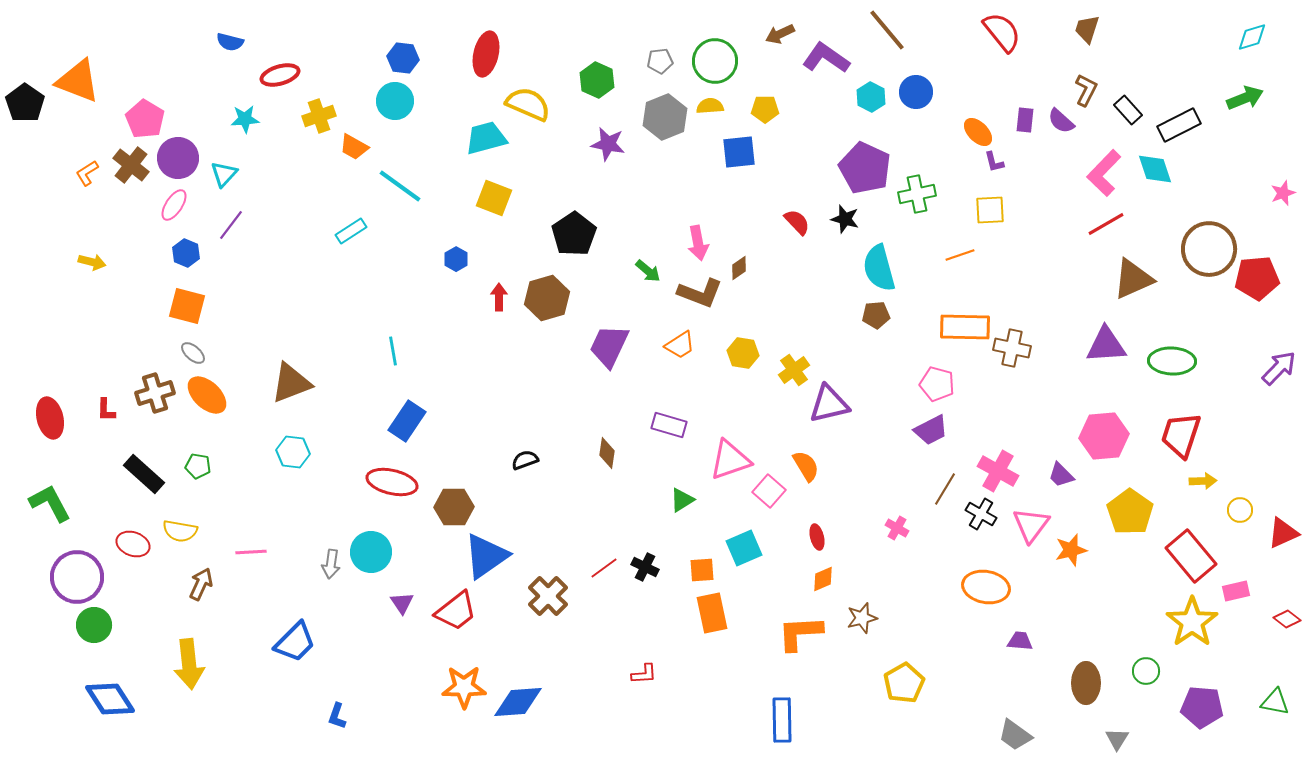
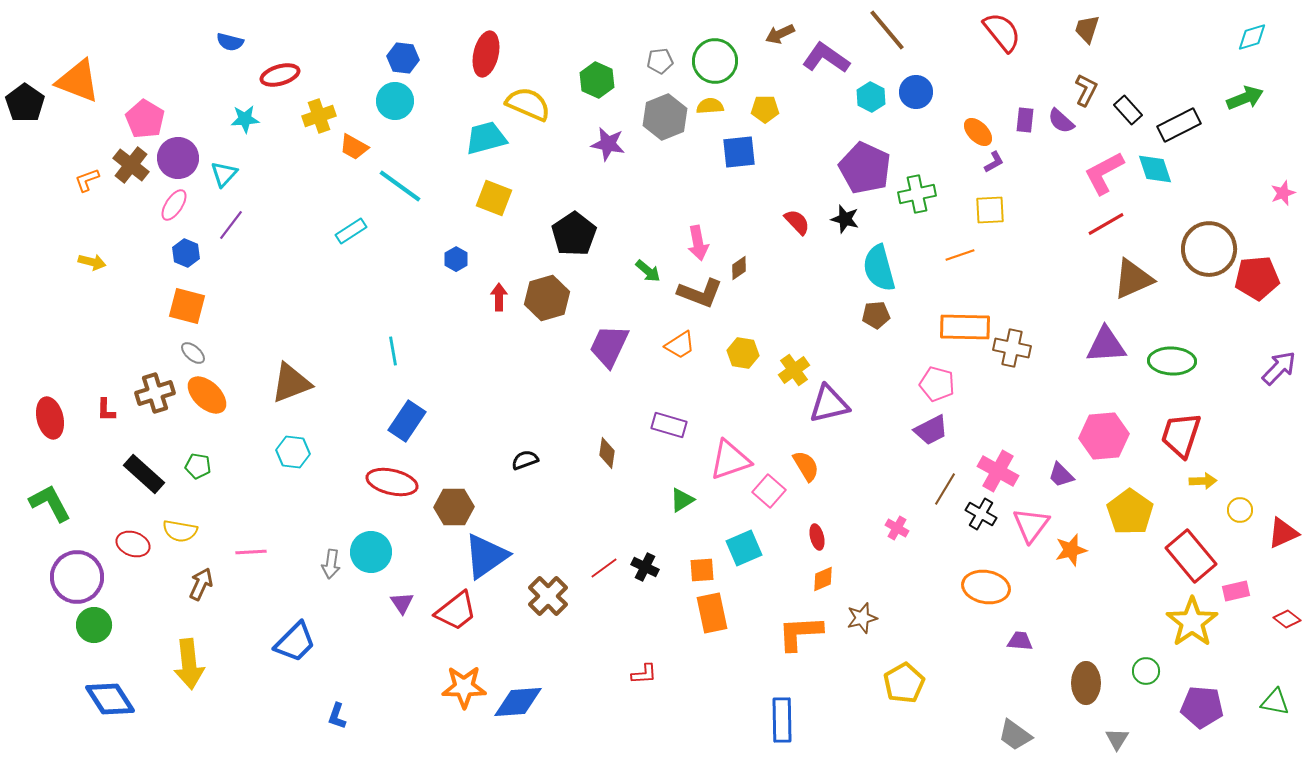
purple L-shape at (994, 162): rotated 105 degrees counterclockwise
orange L-shape at (87, 173): moved 7 px down; rotated 12 degrees clockwise
pink L-shape at (1104, 173): rotated 18 degrees clockwise
